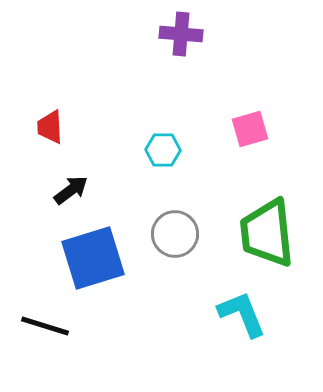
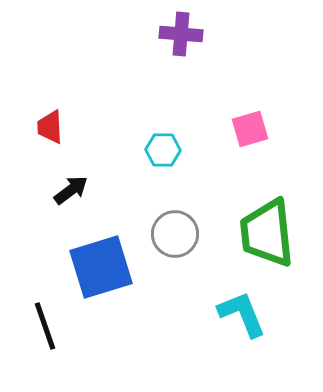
blue square: moved 8 px right, 9 px down
black line: rotated 54 degrees clockwise
